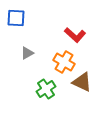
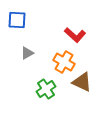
blue square: moved 1 px right, 2 px down
